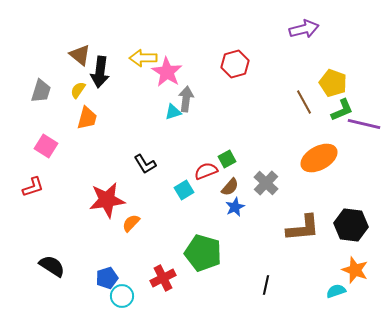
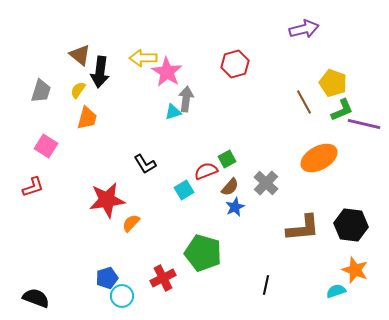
black semicircle: moved 16 px left, 32 px down; rotated 12 degrees counterclockwise
